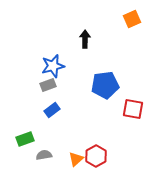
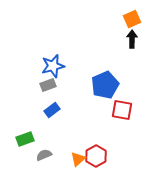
black arrow: moved 47 px right
blue pentagon: rotated 16 degrees counterclockwise
red square: moved 11 px left, 1 px down
gray semicircle: rotated 14 degrees counterclockwise
orange triangle: moved 2 px right
